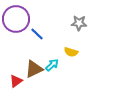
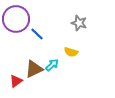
gray star: rotated 14 degrees clockwise
